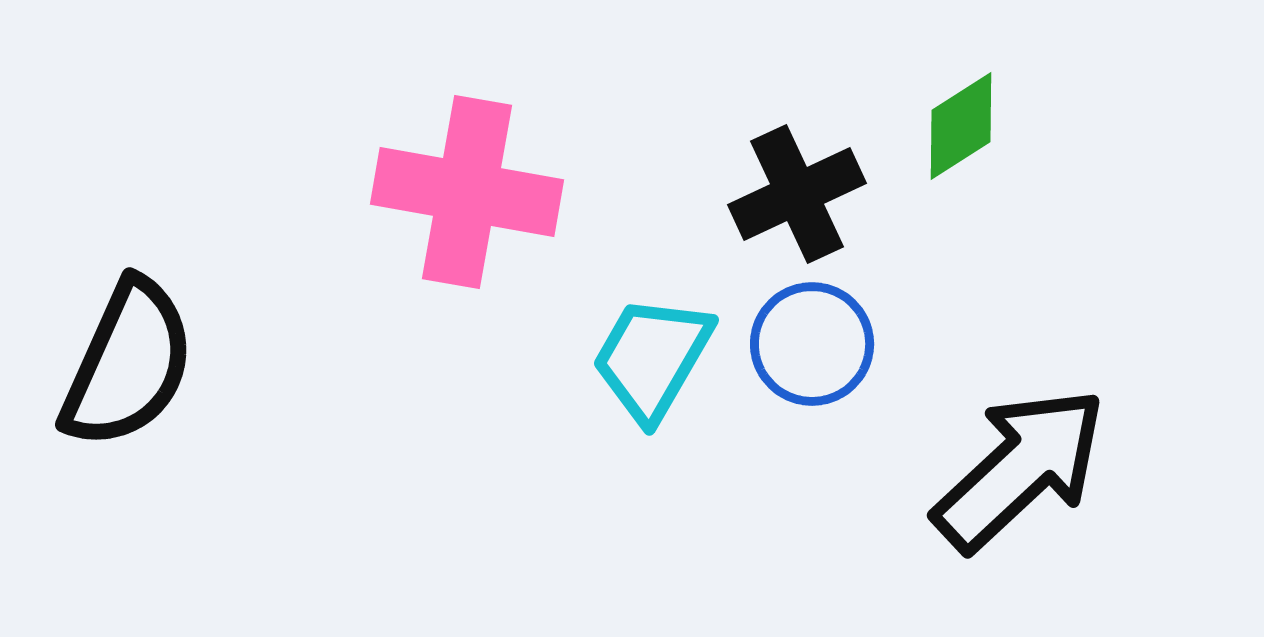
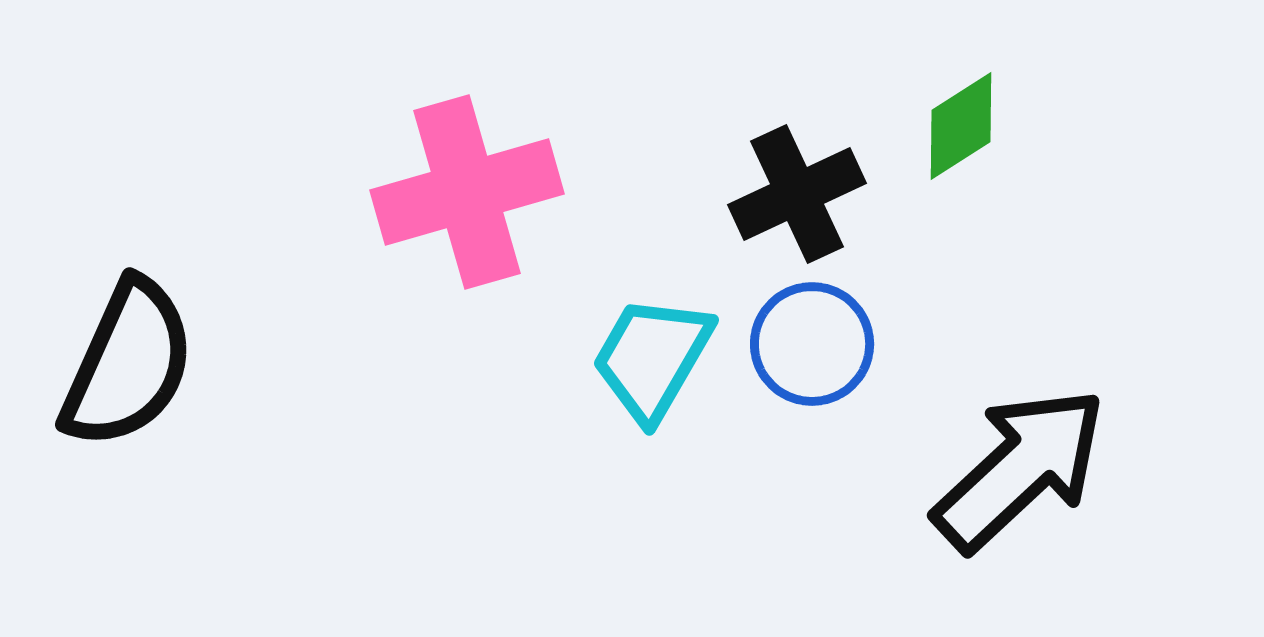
pink cross: rotated 26 degrees counterclockwise
